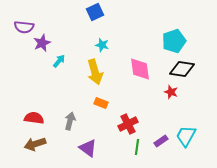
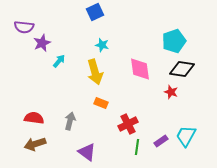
purple triangle: moved 1 px left, 4 px down
